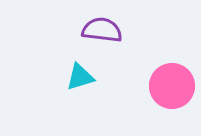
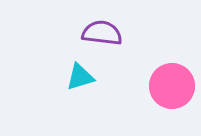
purple semicircle: moved 3 px down
